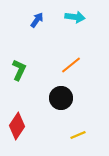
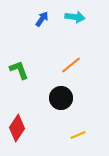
blue arrow: moved 5 px right, 1 px up
green L-shape: rotated 45 degrees counterclockwise
red diamond: moved 2 px down
